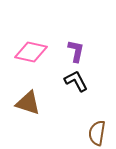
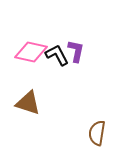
black L-shape: moved 19 px left, 26 px up
